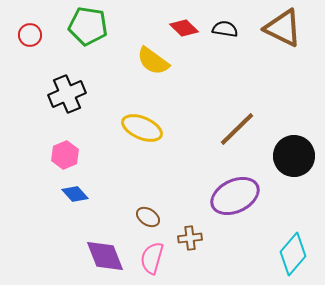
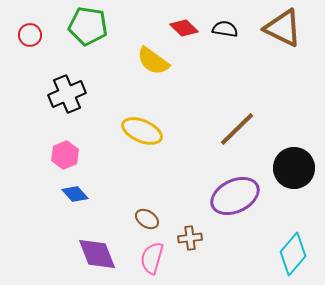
yellow ellipse: moved 3 px down
black circle: moved 12 px down
brown ellipse: moved 1 px left, 2 px down
purple diamond: moved 8 px left, 2 px up
